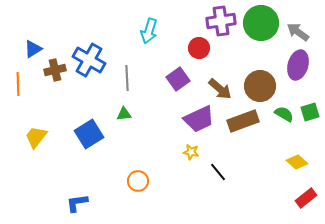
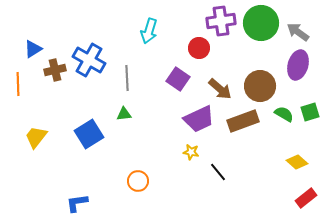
purple square: rotated 20 degrees counterclockwise
